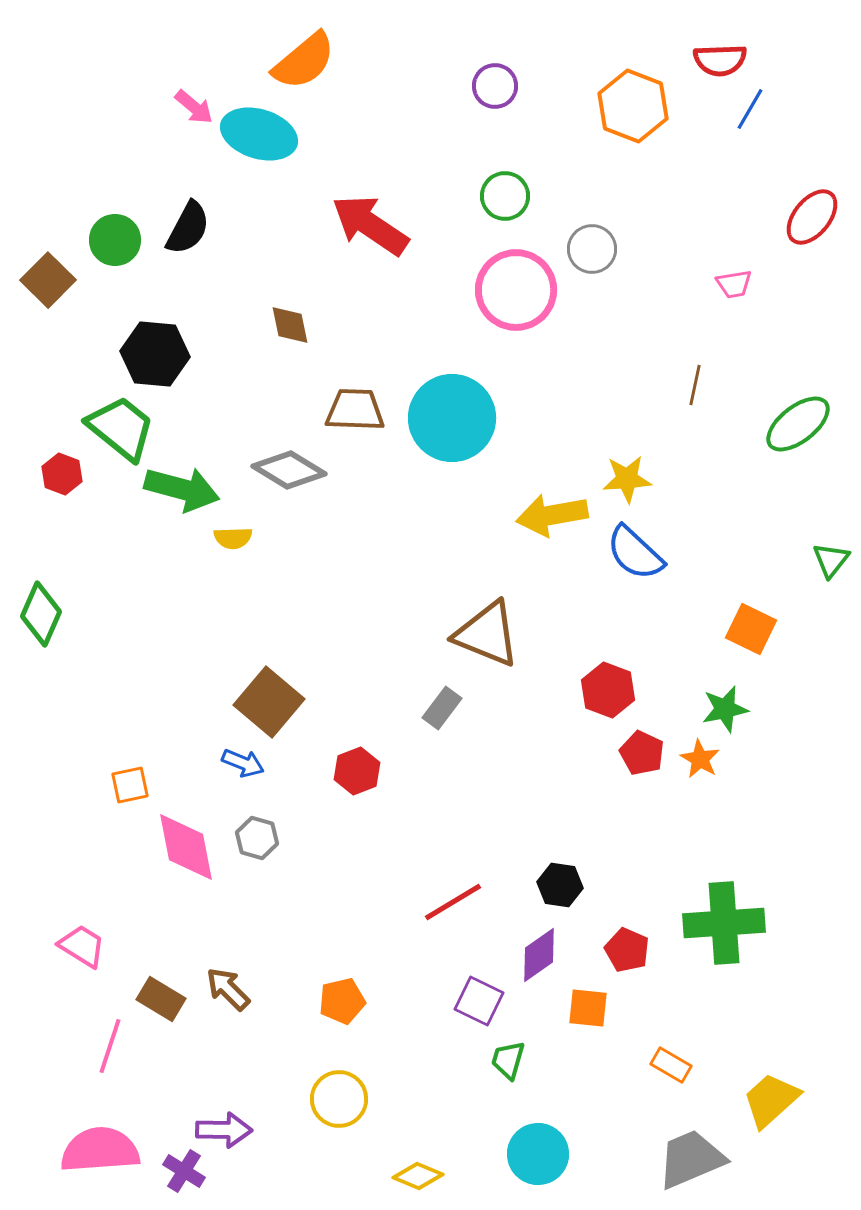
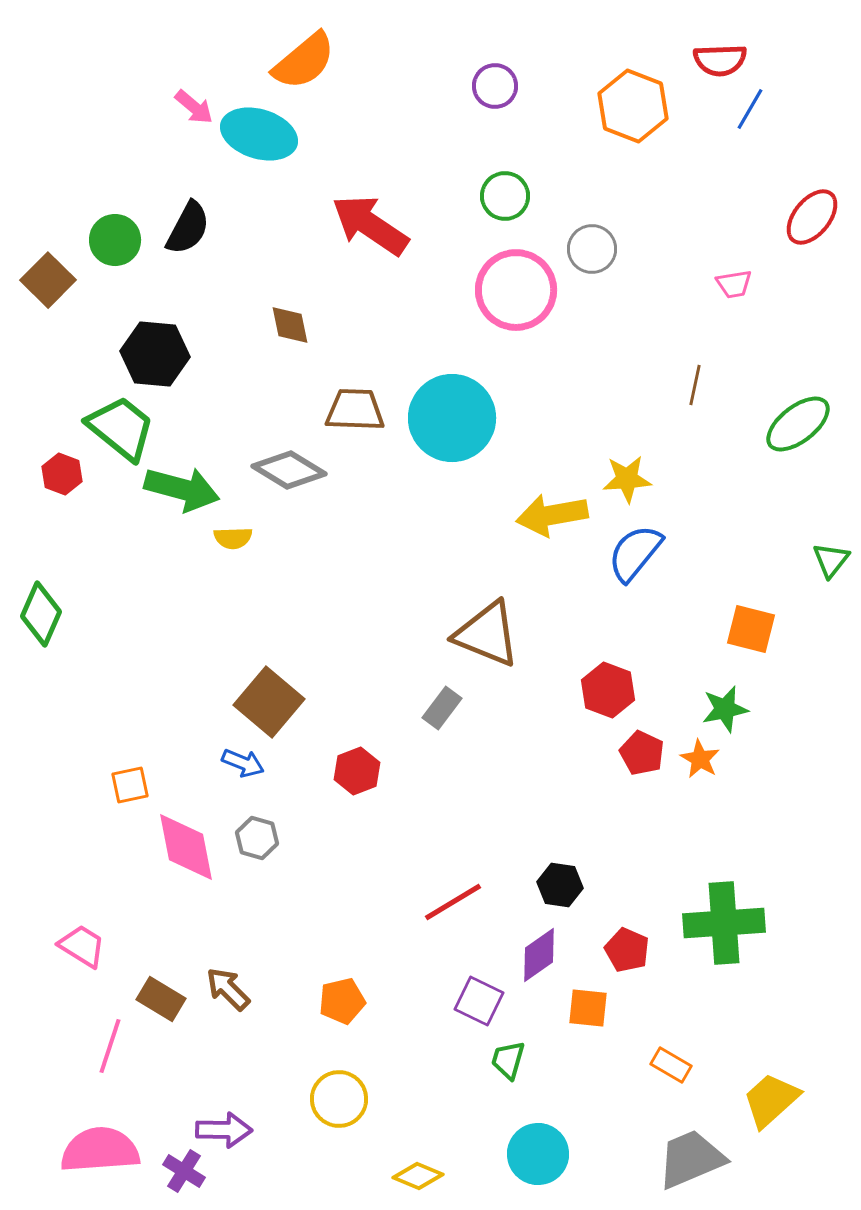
blue semicircle at (635, 553): rotated 86 degrees clockwise
orange square at (751, 629): rotated 12 degrees counterclockwise
